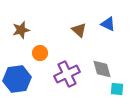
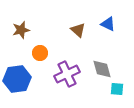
brown triangle: moved 1 px left
